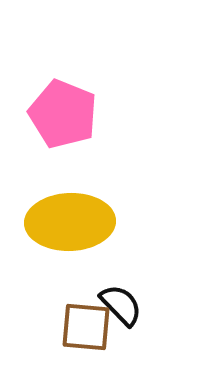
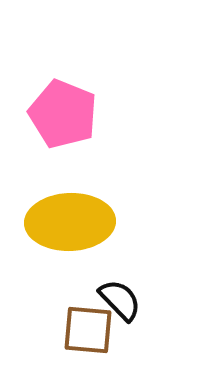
black semicircle: moved 1 px left, 5 px up
brown square: moved 2 px right, 3 px down
